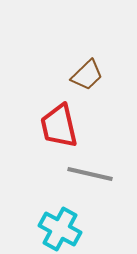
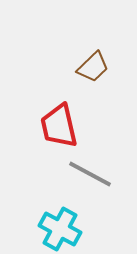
brown trapezoid: moved 6 px right, 8 px up
gray line: rotated 15 degrees clockwise
